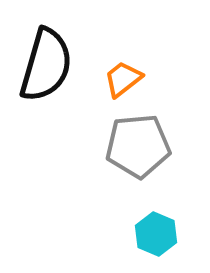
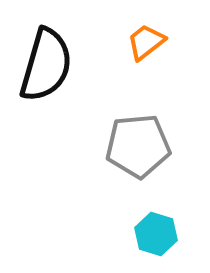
orange trapezoid: moved 23 px right, 37 px up
cyan hexagon: rotated 6 degrees counterclockwise
